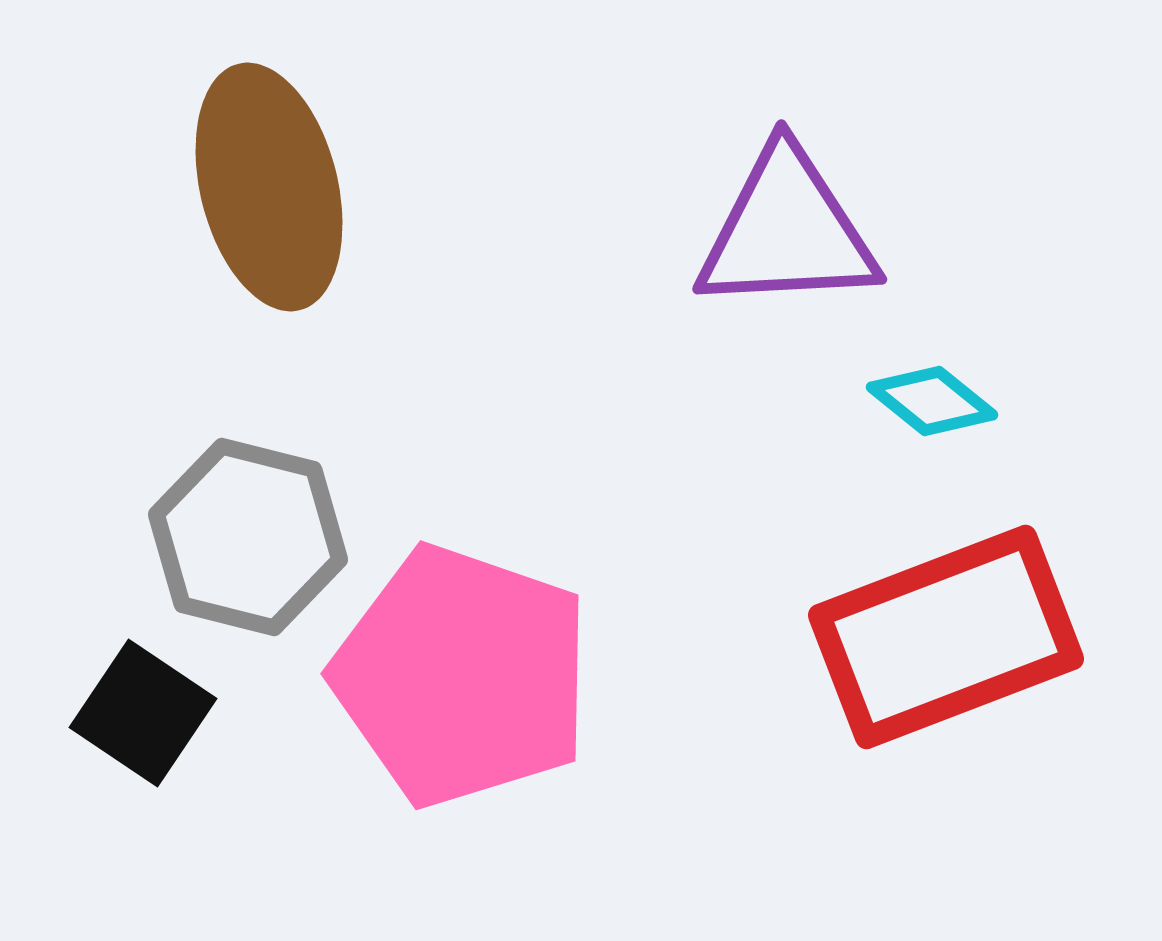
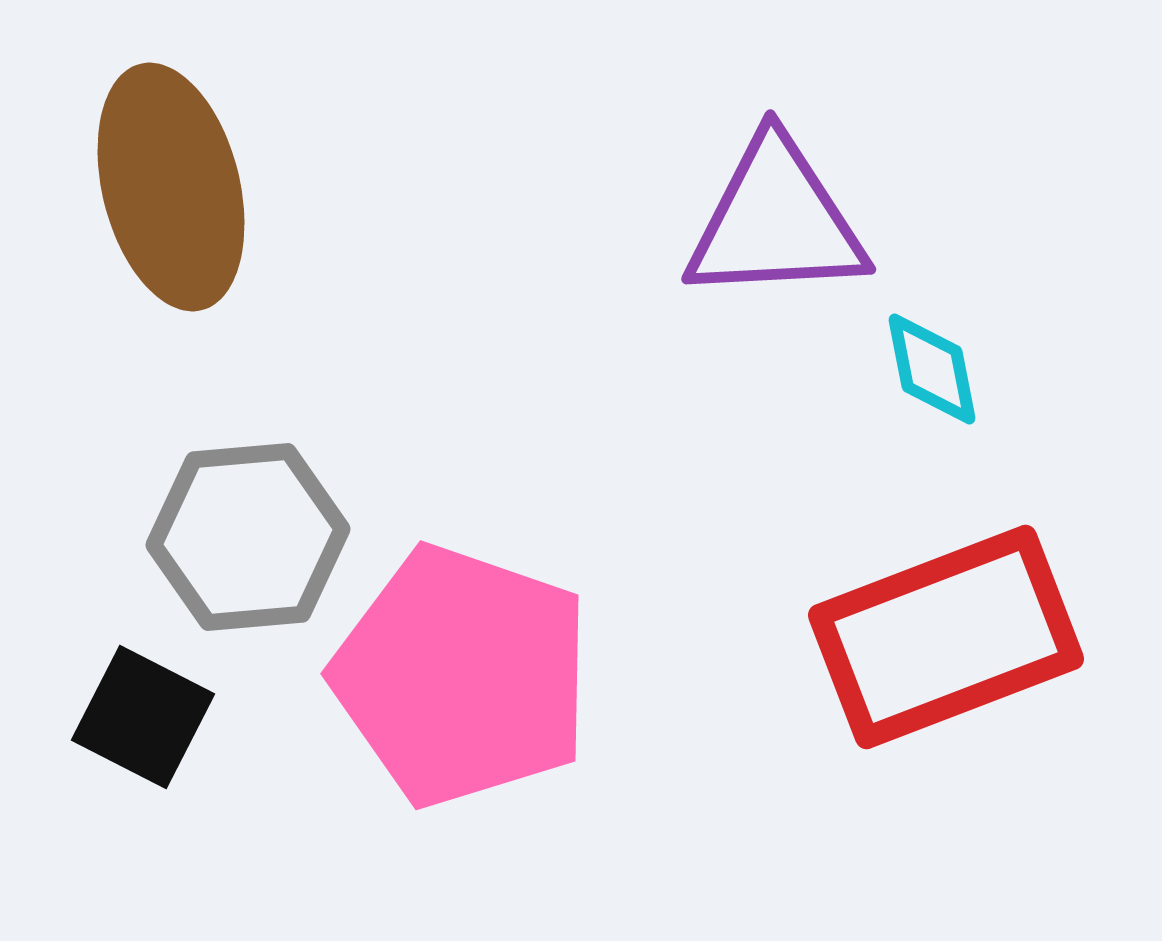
brown ellipse: moved 98 px left
purple triangle: moved 11 px left, 10 px up
cyan diamond: moved 32 px up; rotated 40 degrees clockwise
gray hexagon: rotated 19 degrees counterclockwise
black square: moved 4 px down; rotated 7 degrees counterclockwise
